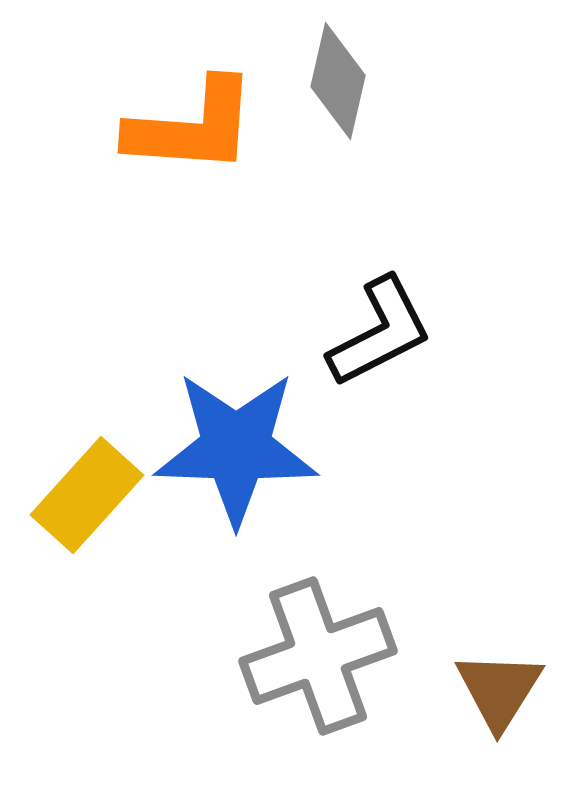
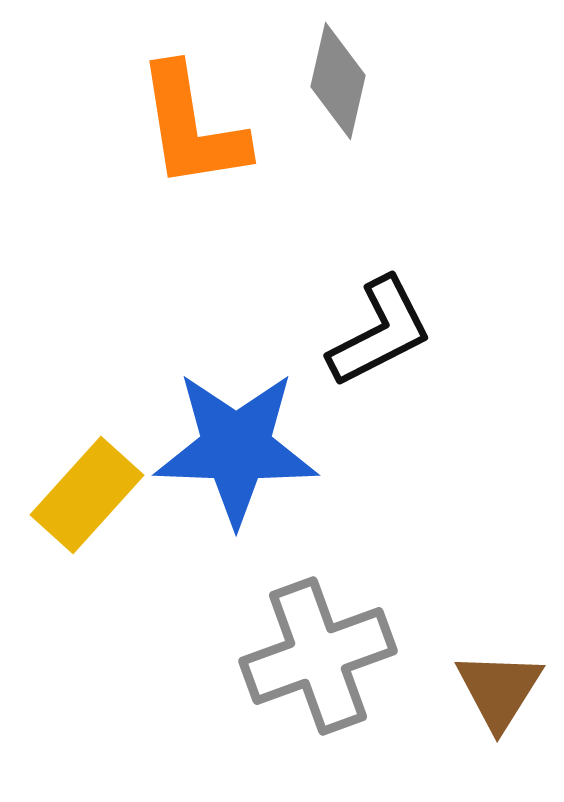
orange L-shape: rotated 77 degrees clockwise
